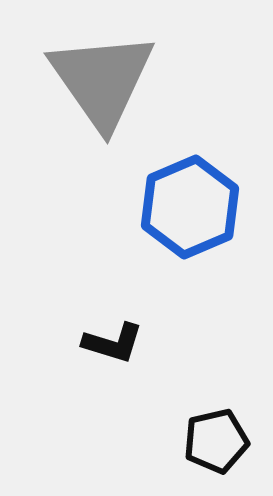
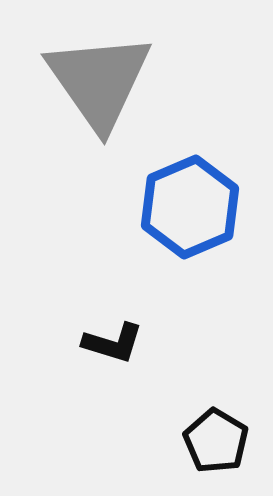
gray triangle: moved 3 px left, 1 px down
black pentagon: rotated 28 degrees counterclockwise
